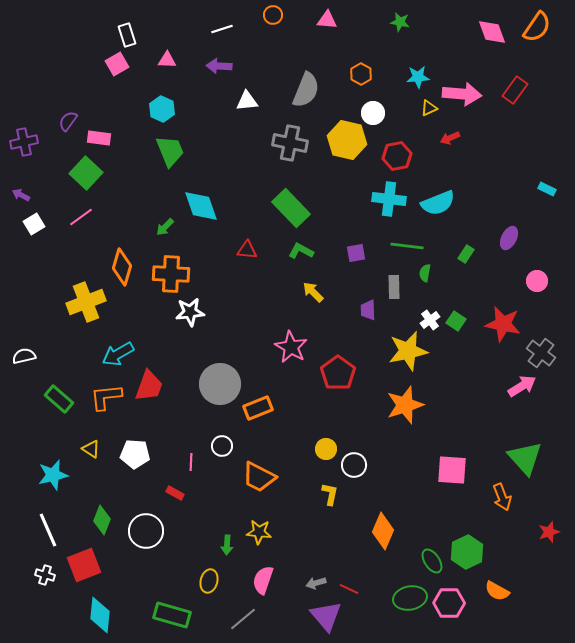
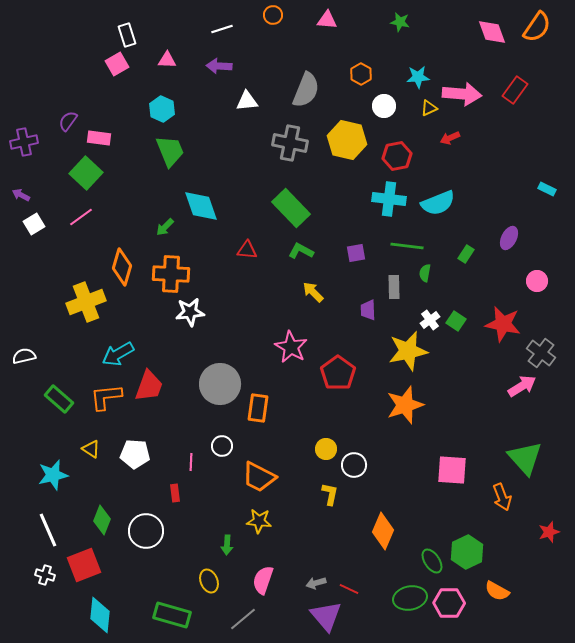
white circle at (373, 113): moved 11 px right, 7 px up
orange rectangle at (258, 408): rotated 60 degrees counterclockwise
red rectangle at (175, 493): rotated 54 degrees clockwise
yellow star at (259, 532): moved 11 px up
yellow ellipse at (209, 581): rotated 35 degrees counterclockwise
